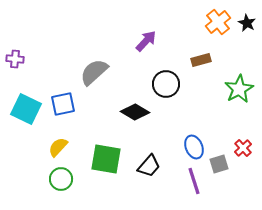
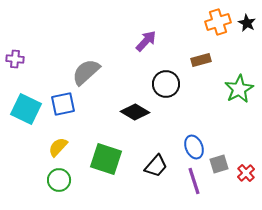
orange cross: rotated 20 degrees clockwise
gray semicircle: moved 8 px left
red cross: moved 3 px right, 25 px down
green square: rotated 8 degrees clockwise
black trapezoid: moved 7 px right
green circle: moved 2 px left, 1 px down
